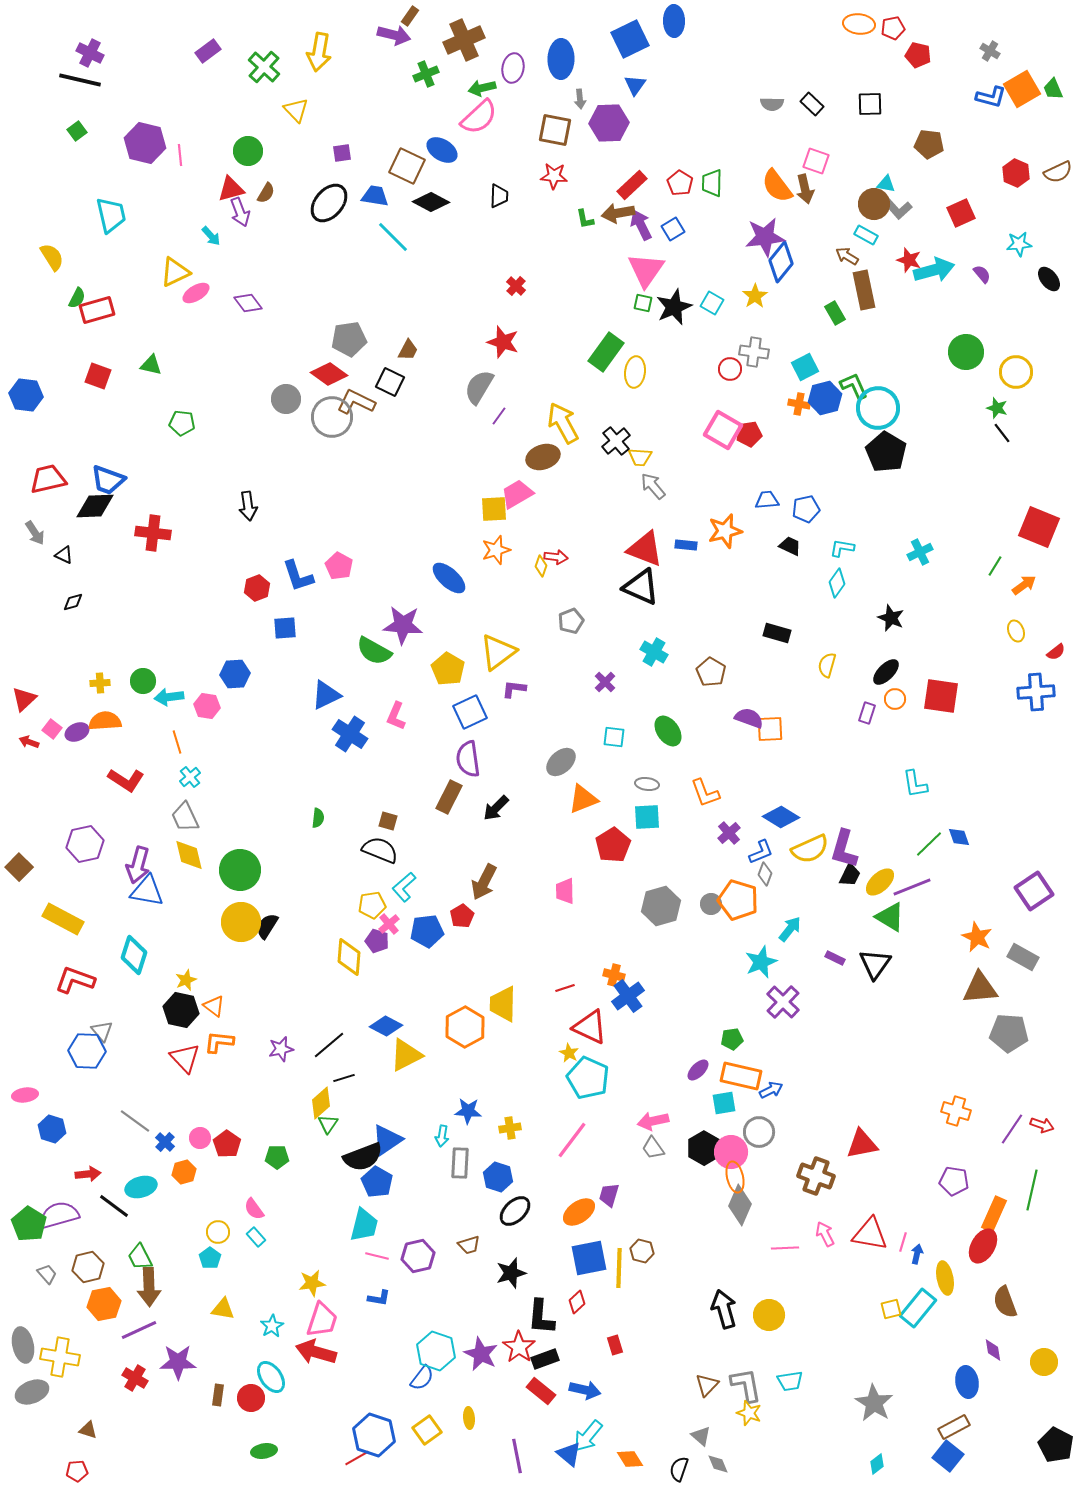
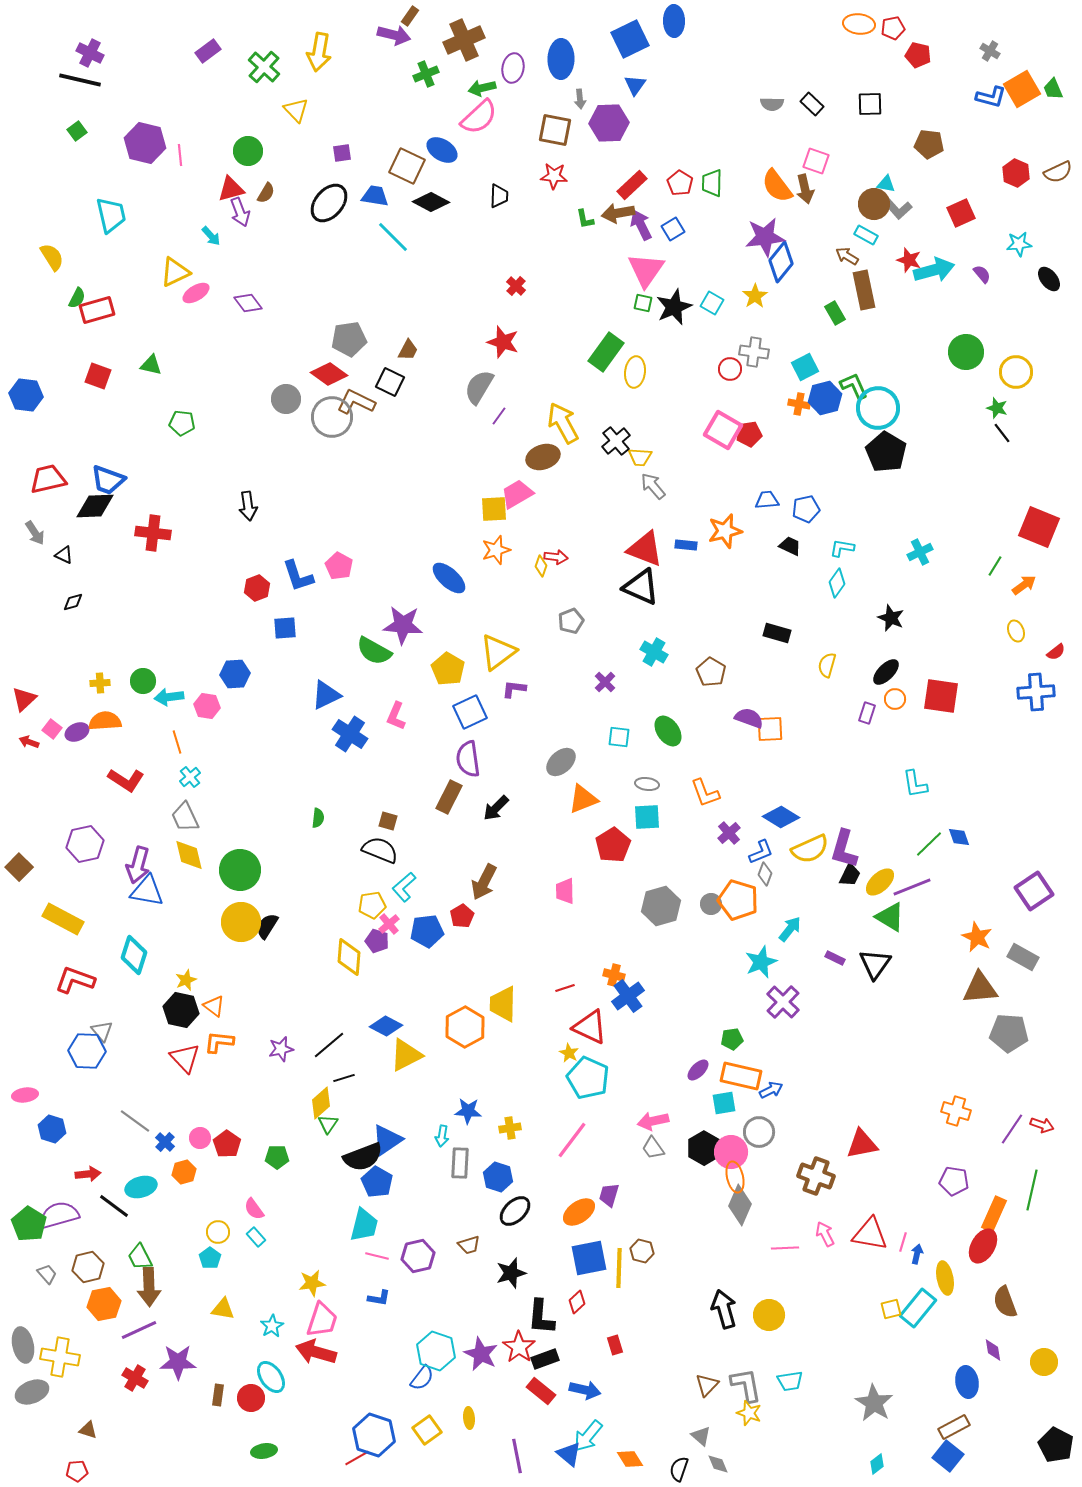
cyan square at (614, 737): moved 5 px right
